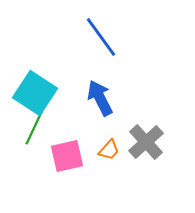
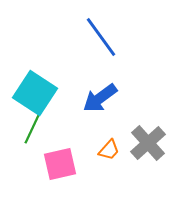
blue arrow: rotated 99 degrees counterclockwise
green line: moved 1 px left, 1 px up
gray cross: moved 2 px right, 1 px down
pink square: moved 7 px left, 8 px down
